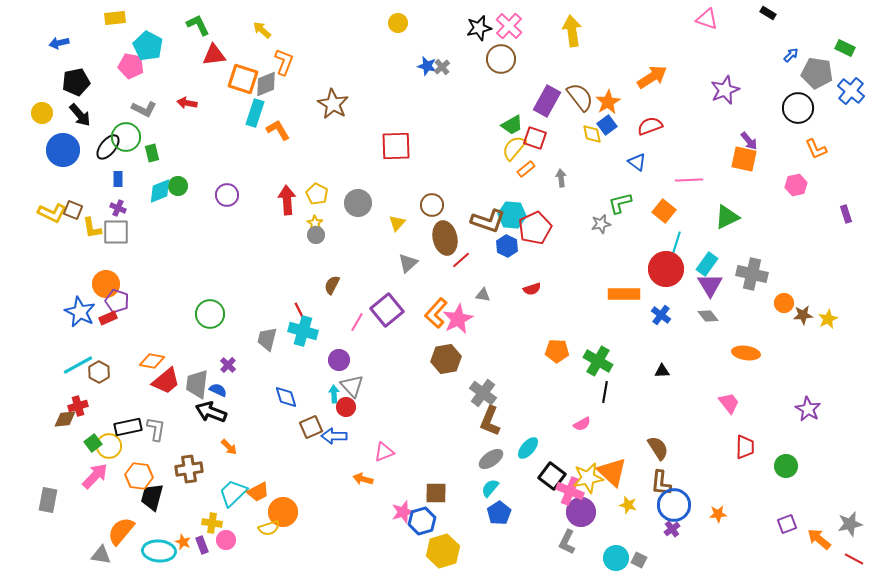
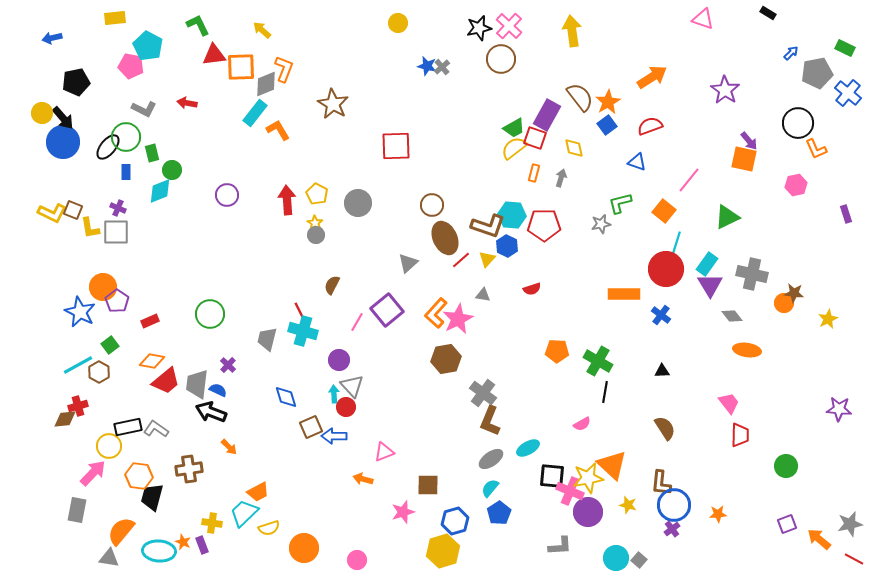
pink triangle at (707, 19): moved 4 px left
blue arrow at (59, 43): moved 7 px left, 5 px up
blue arrow at (791, 55): moved 2 px up
orange L-shape at (284, 62): moved 7 px down
gray pentagon at (817, 73): rotated 20 degrees counterclockwise
orange square at (243, 79): moved 2 px left, 12 px up; rotated 20 degrees counterclockwise
purple star at (725, 90): rotated 16 degrees counterclockwise
blue cross at (851, 91): moved 3 px left, 2 px down
purple rectangle at (547, 101): moved 14 px down
black circle at (798, 108): moved 15 px down
cyan rectangle at (255, 113): rotated 20 degrees clockwise
black arrow at (80, 115): moved 17 px left, 3 px down
green trapezoid at (512, 125): moved 2 px right, 3 px down
yellow diamond at (592, 134): moved 18 px left, 14 px down
yellow semicircle at (514, 148): rotated 12 degrees clockwise
blue circle at (63, 150): moved 8 px up
blue triangle at (637, 162): rotated 18 degrees counterclockwise
orange rectangle at (526, 169): moved 8 px right, 4 px down; rotated 36 degrees counterclockwise
gray arrow at (561, 178): rotated 24 degrees clockwise
blue rectangle at (118, 179): moved 8 px right, 7 px up
pink line at (689, 180): rotated 48 degrees counterclockwise
green circle at (178, 186): moved 6 px left, 16 px up
brown L-shape at (488, 221): moved 5 px down
yellow triangle at (397, 223): moved 90 px right, 36 px down
yellow L-shape at (92, 228): moved 2 px left
red pentagon at (535, 228): moved 9 px right, 3 px up; rotated 24 degrees clockwise
brown ellipse at (445, 238): rotated 12 degrees counterclockwise
orange circle at (106, 284): moved 3 px left, 3 px down
purple pentagon at (117, 301): rotated 15 degrees clockwise
brown star at (803, 315): moved 9 px left, 22 px up; rotated 12 degrees clockwise
gray diamond at (708, 316): moved 24 px right
red rectangle at (108, 318): moved 42 px right, 3 px down
orange ellipse at (746, 353): moved 1 px right, 3 px up
purple star at (808, 409): moved 31 px right; rotated 25 degrees counterclockwise
gray L-shape at (156, 429): rotated 65 degrees counterclockwise
green square at (93, 443): moved 17 px right, 98 px up
red trapezoid at (745, 447): moved 5 px left, 12 px up
cyan ellipse at (528, 448): rotated 20 degrees clockwise
brown semicircle at (658, 448): moved 7 px right, 20 px up
orange triangle at (612, 472): moved 7 px up
pink arrow at (95, 476): moved 2 px left, 3 px up
black square at (552, 476): rotated 32 degrees counterclockwise
cyan trapezoid at (233, 493): moved 11 px right, 20 px down
brown square at (436, 493): moved 8 px left, 8 px up
gray rectangle at (48, 500): moved 29 px right, 10 px down
orange circle at (283, 512): moved 21 px right, 36 px down
purple circle at (581, 512): moved 7 px right
blue hexagon at (422, 521): moved 33 px right
pink circle at (226, 540): moved 131 px right, 20 px down
gray L-shape at (567, 542): moved 7 px left, 4 px down; rotated 120 degrees counterclockwise
gray triangle at (101, 555): moved 8 px right, 3 px down
gray square at (639, 560): rotated 14 degrees clockwise
